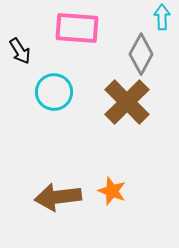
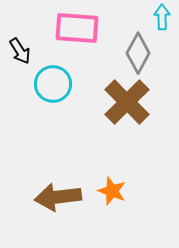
gray diamond: moved 3 px left, 1 px up
cyan circle: moved 1 px left, 8 px up
